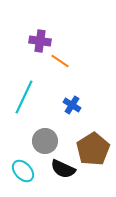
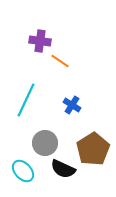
cyan line: moved 2 px right, 3 px down
gray circle: moved 2 px down
